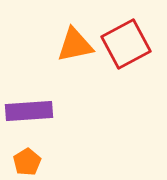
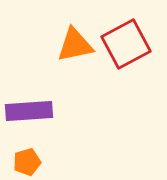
orange pentagon: rotated 16 degrees clockwise
